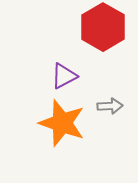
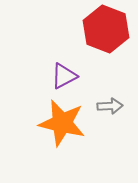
red hexagon: moved 3 px right, 2 px down; rotated 9 degrees counterclockwise
orange star: rotated 6 degrees counterclockwise
